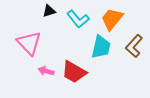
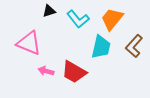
pink triangle: rotated 24 degrees counterclockwise
